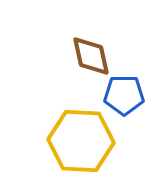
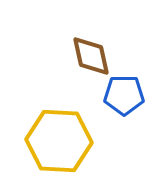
yellow hexagon: moved 22 px left
